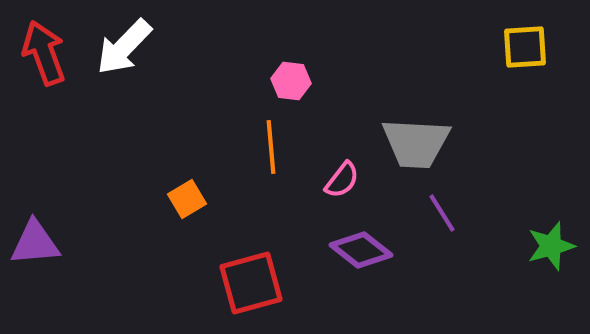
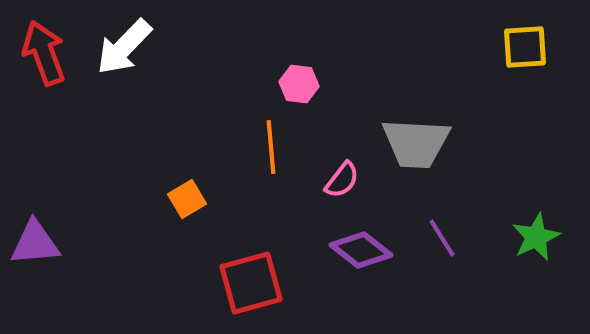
pink hexagon: moved 8 px right, 3 px down
purple line: moved 25 px down
green star: moved 15 px left, 9 px up; rotated 9 degrees counterclockwise
